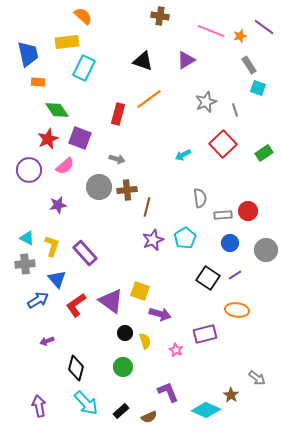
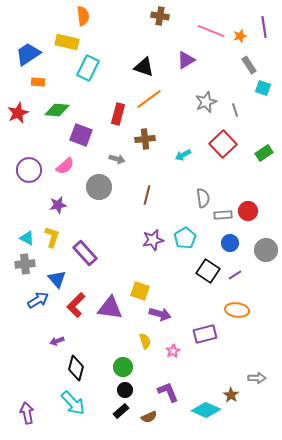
orange semicircle at (83, 16): rotated 42 degrees clockwise
purple line at (264, 27): rotated 45 degrees clockwise
yellow rectangle at (67, 42): rotated 20 degrees clockwise
blue trapezoid at (28, 54): rotated 112 degrees counterclockwise
black triangle at (143, 61): moved 1 px right, 6 px down
cyan rectangle at (84, 68): moved 4 px right
cyan square at (258, 88): moved 5 px right
green diamond at (57, 110): rotated 50 degrees counterclockwise
purple square at (80, 138): moved 1 px right, 3 px up
red star at (48, 139): moved 30 px left, 26 px up
brown cross at (127, 190): moved 18 px right, 51 px up
gray semicircle at (200, 198): moved 3 px right
brown line at (147, 207): moved 12 px up
purple star at (153, 240): rotated 10 degrees clockwise
yellow L-shape at (52, 246): moved 9 px up
black square at (208, 278): moved 7 px up
purple triangle at (111, 301): moved 1 px left, 7 px down; rotated 28 degrees counterclockwise
red L-shape at (76, 305): rotated 10 degrees counterclockwise
black circle at (125, 333): moved 57 px down
purple arrow at (47, 341): moved 10 px right
pink star at (176, 350): moved 3 px left, 1 px down; rotated 16 degrees clockwise
gray arrow at (257, 378): rotated 36 degrees counterclockwise
cyan arrow at (86, 403): moved 13 px left
purple arrow at (39, 406): moved 12 px left, 7 px down
